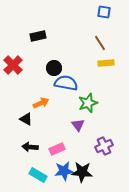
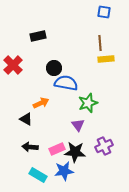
brown line: rotated 28 degrees clockwise
yellow rectangle: moved 4 px up
black star: moved 7 px left, 20 px up
